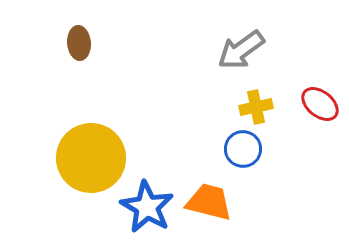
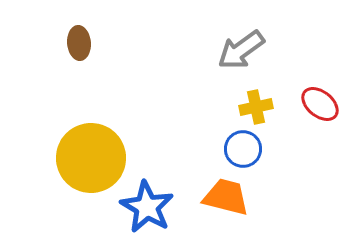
orange trapezoid: moved 17 px right, 5 px up
